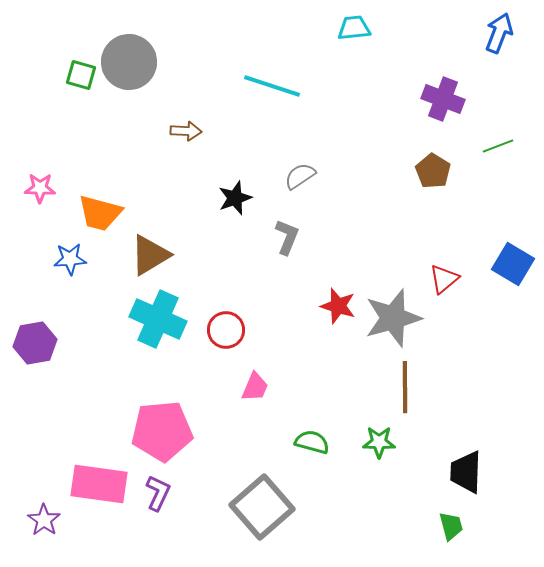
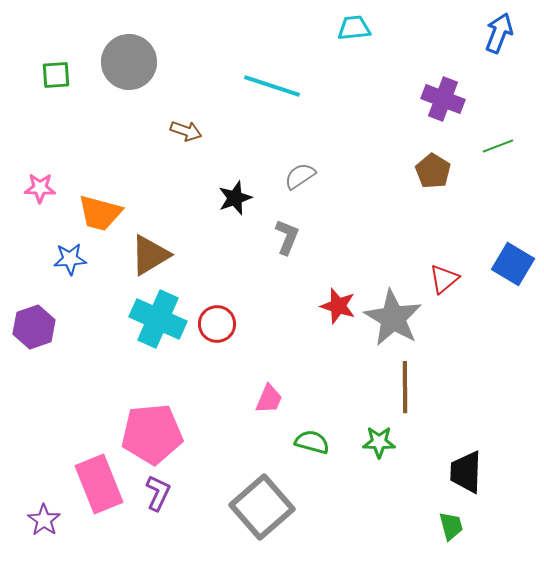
green square: moved 25 px left; rotated 20 degrees counterclockwise
brown arrow: rotated 16 degrees clockwise
gray star: rotated 26 degrees counterclockwise
red circle: moved 9 px left, 6 px up
purple hexagon: moved 1 px left, 16 px up; rotated 9 degrees counterclockwise
pink trapezoid: moved 14 px right, 12 px down
pink pentagon: moved 10 px left, 3 px down
pink rectangle: rotated 60 degrees clockwise
